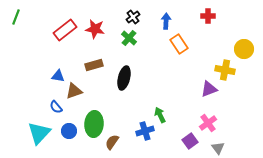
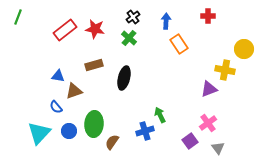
green line: moved 2 px right
